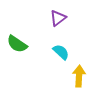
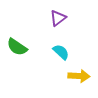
green semicircle: moved 3 px down
yellow arrow: rotated 90 degrees clockwise
